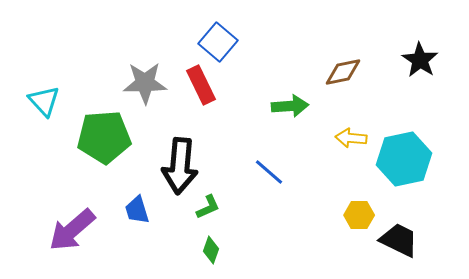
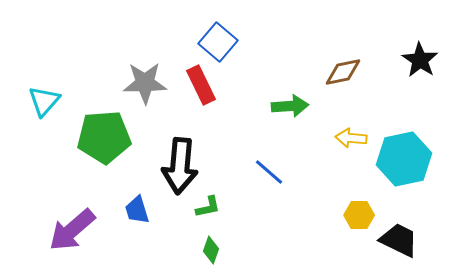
cyan triangle: rotated 24 degrees clockwise
green L-shape: rotated 12 degrees clockwise
